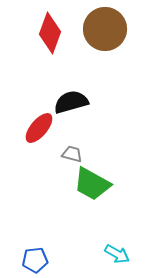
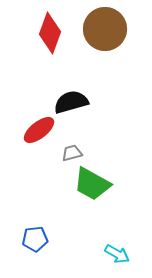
red ellipse: moved 2 px down; rotated 12 degrees clockwise
gray trapezoid: moved 1 px up; rotated 30 degrees counterclockwise
blue pentagon: moved 21 px up
